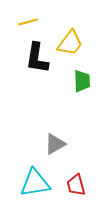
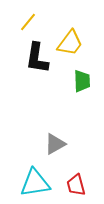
yellow line: rotated 36 degrees counterclockwise
